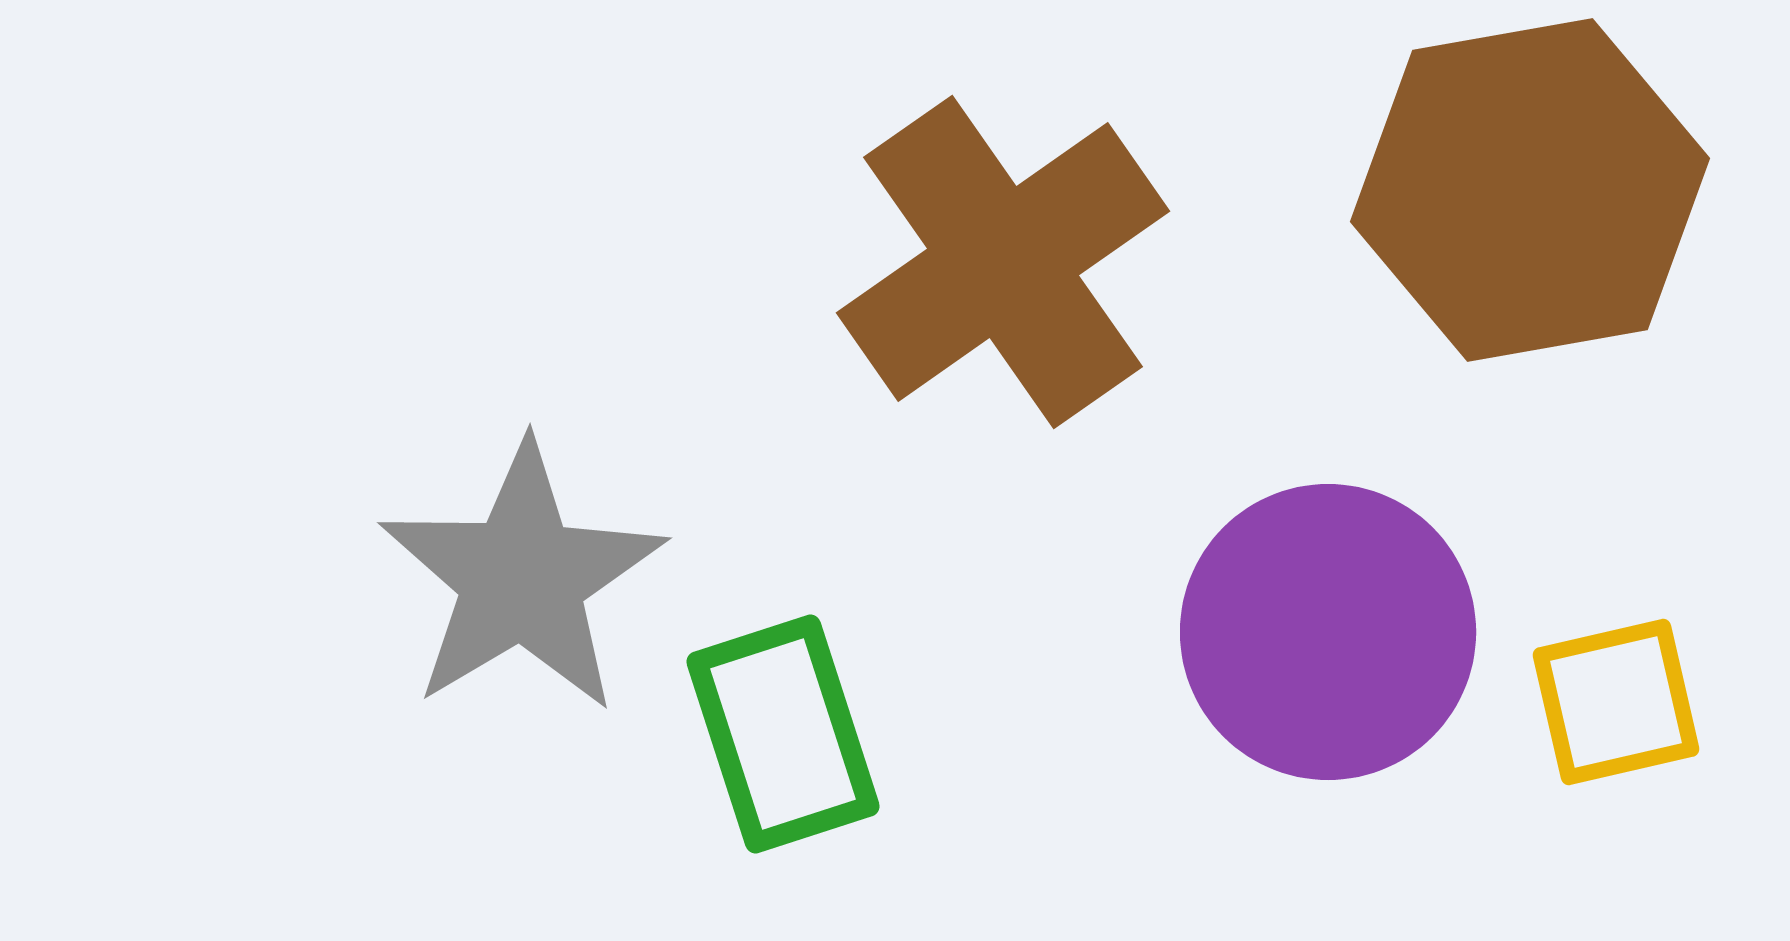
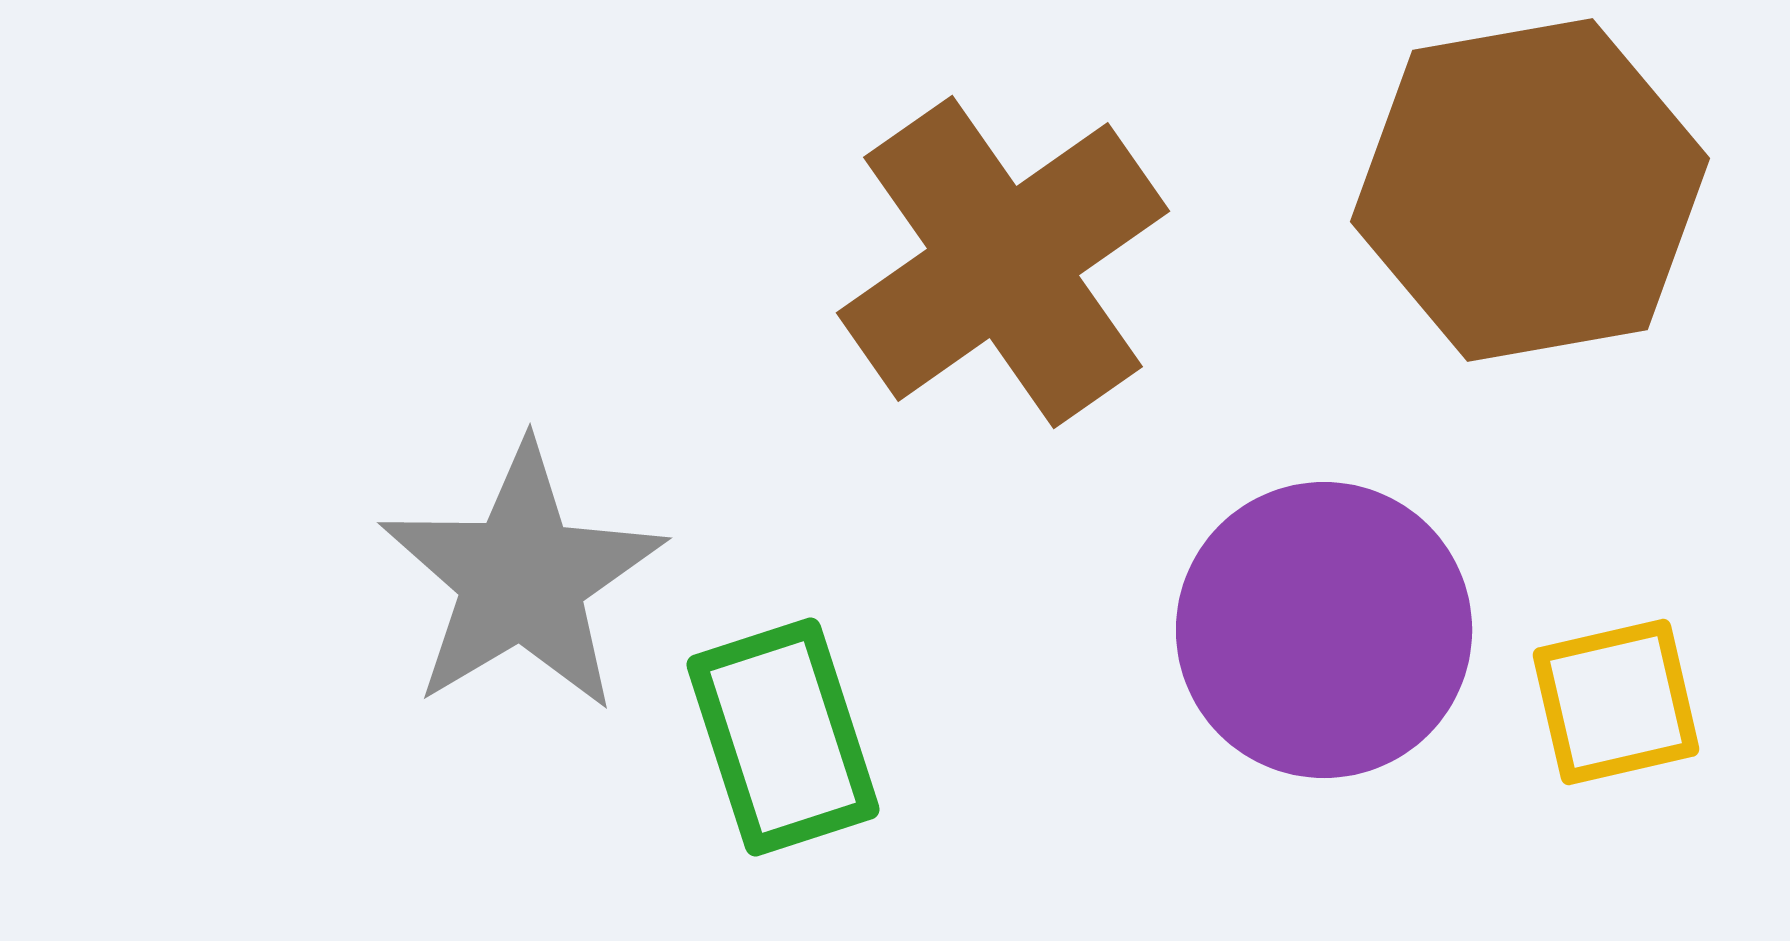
purple circle: moved 4 px left, 2 px up
green rectangle: moved 3 px down
